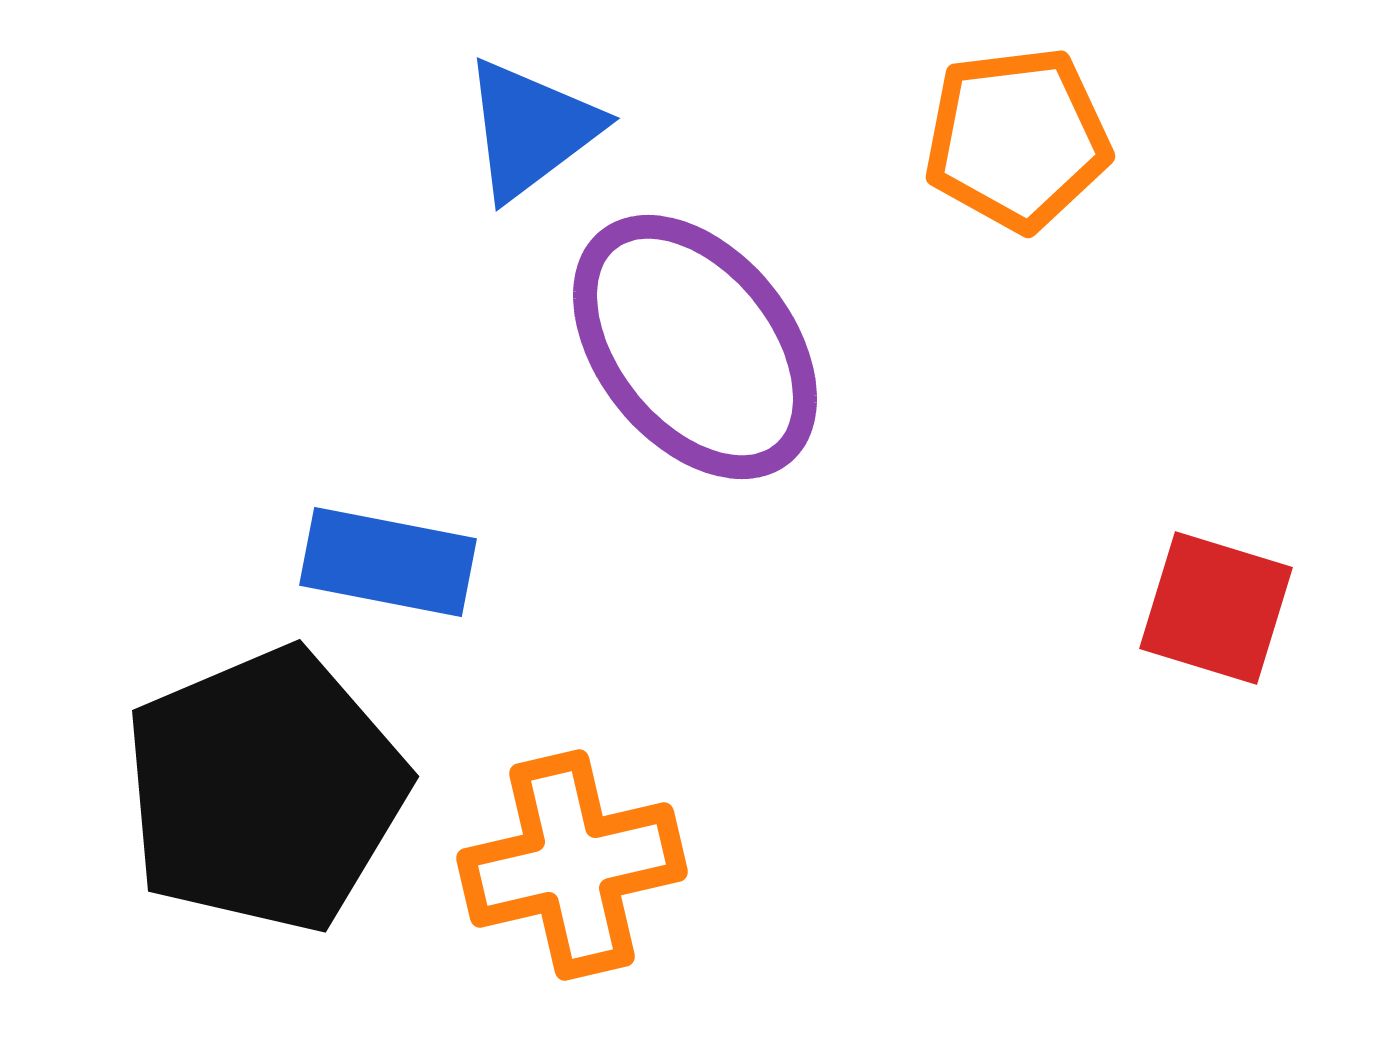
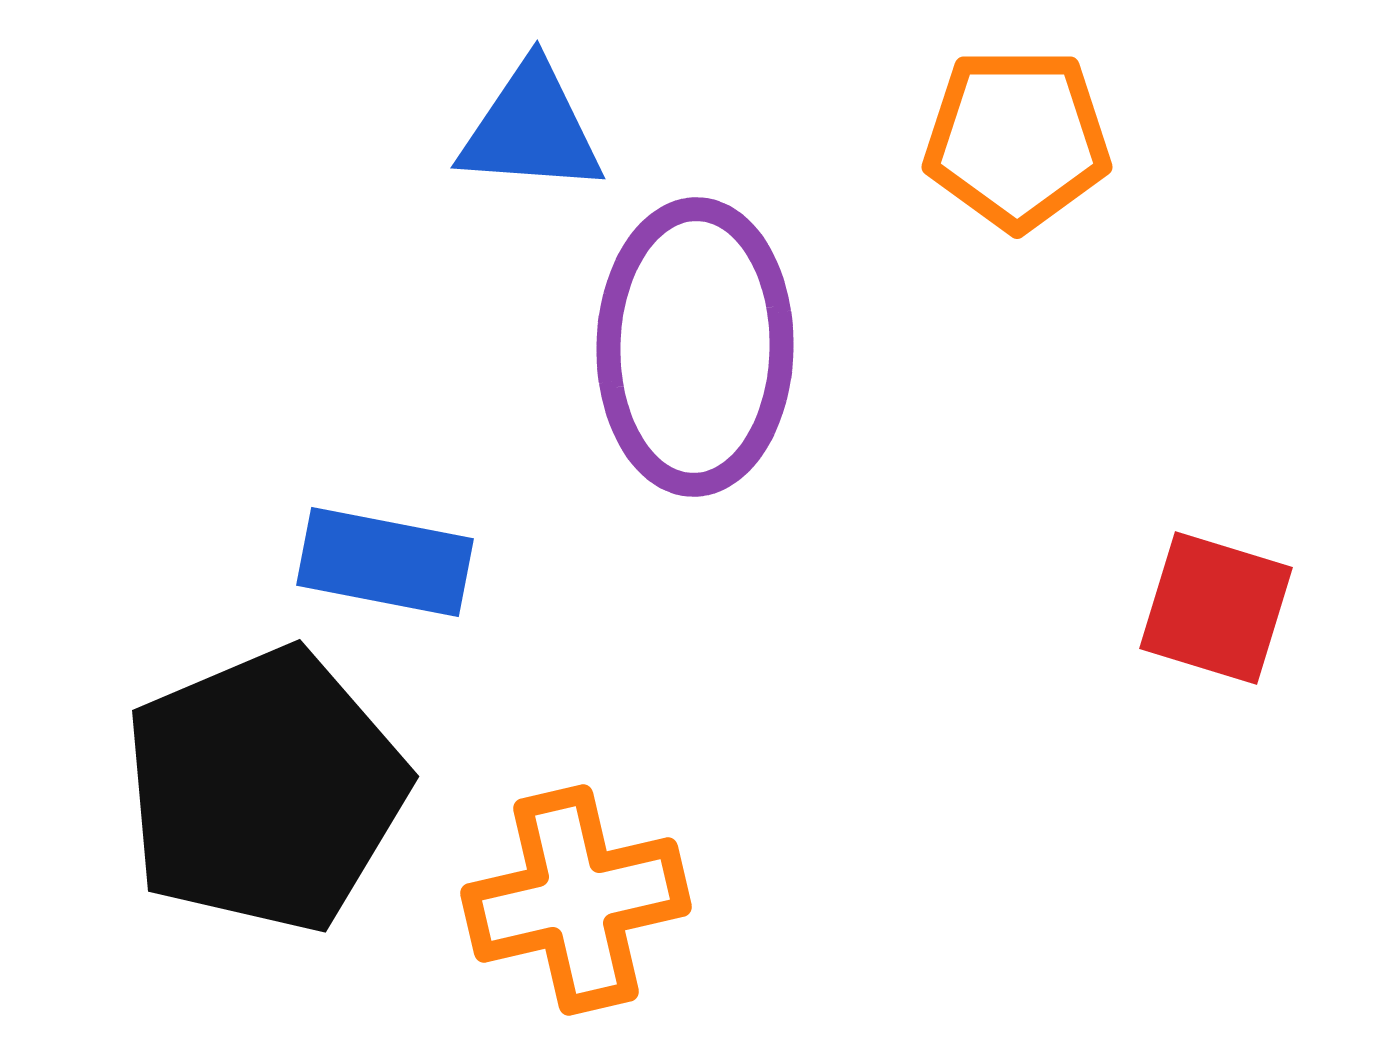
blue triangle: rotated 41 degrees clockwise
orange pentagon: rotated 7 degrees clockwise
purple ellipse: rotated 40 degrees clockwise
blue rectangle: moved 3 px left
orange cross: moved 4 px right, 35 px down
